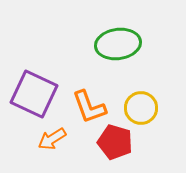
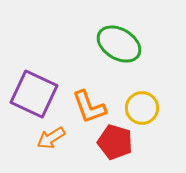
green ellipse: moved 1 px right; rotated 39 degrees clockwise
yellow circle: moved 1 px right
orange arrow: moved 1 px left, 1 px up
